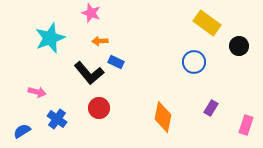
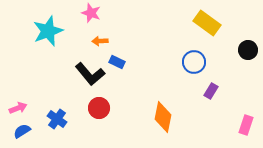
cyan star: moved 2 px left, 7 px up
black circle: moved 9 px right, 4 px down
blue rectangle: moved 1 px right
black L-shape: moved 1 px right, 1 px down
pink arrow: moved 19 px left, 16 px down; rotated 36 degrees counterclockwise
purple rectangle: moved 17 px up
